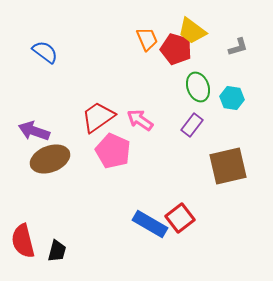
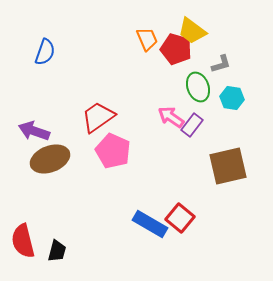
gray L-shape: moved 17 px left, 17 px down
blue semicircle: rotated 72 degrees clockwise
pink arrow: moved 31 px right, 3 px up
red square: rotated 12 degrees counterclockwise
